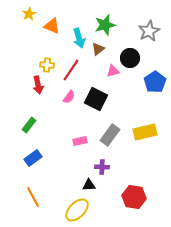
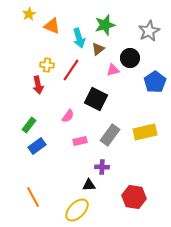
pink triangle: moved 1 px up
pink semicircle: moved 1 px left, 19 px down
blue rectangle: moved 4 px right, 12 px up
